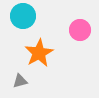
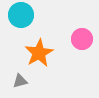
cyan circle: moved 2 px left, 1 px up
pink circle: moved 2 px right, 9 px down
